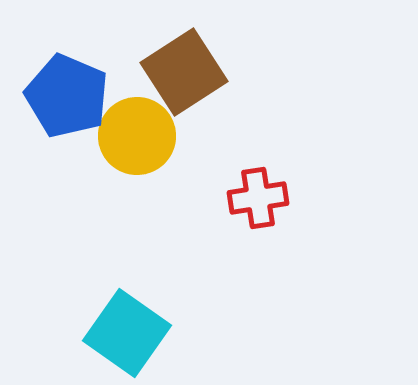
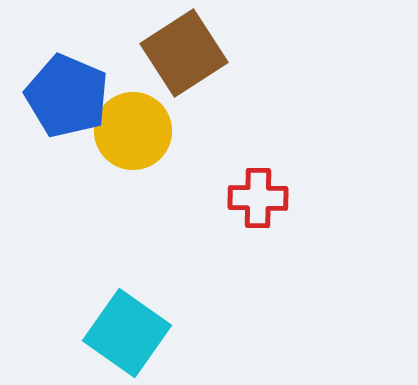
brown square: moved 19 px up
yellow circle: moved 4 px left, 5 px up
red cross: rotated 10 degrees clockwise
